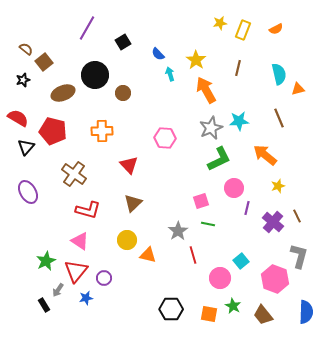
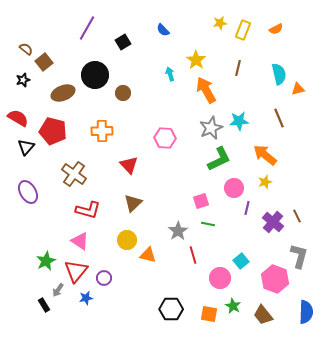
blue semicircle at (158, 54): moved 5 px right, 24 px up
yellow star at (278, 186): moved 13 px left, 4 px up
